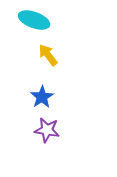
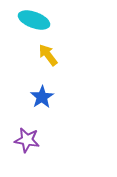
purple star: moved 20 px left, 10 px down
